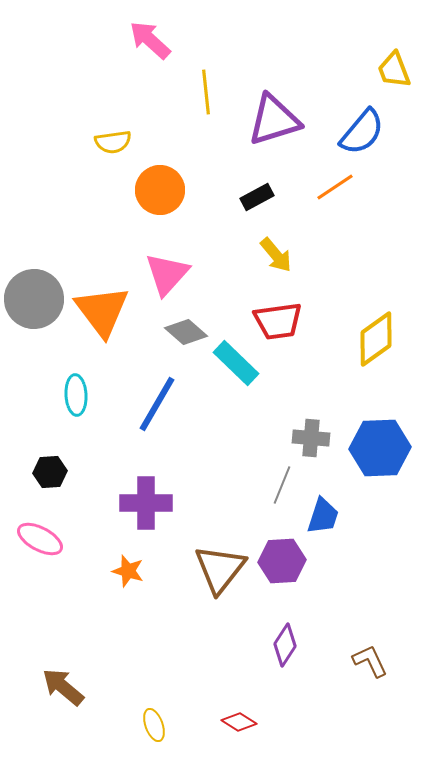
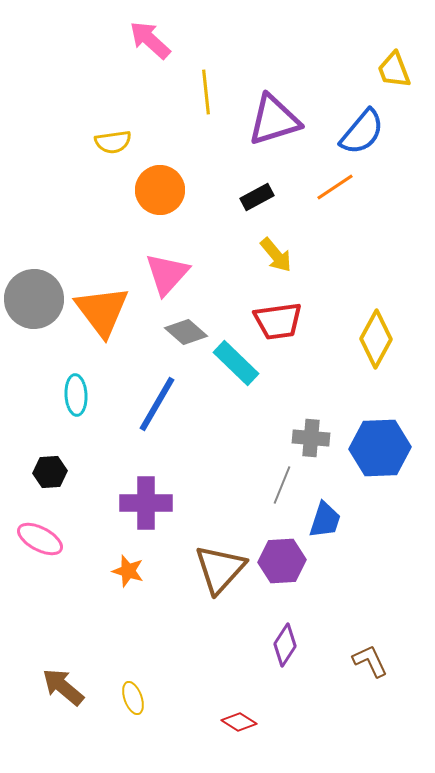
yellow diamond: rotated 26 degrees counterclockwise
blue trapezoid: moved 2 px right, 4 px down
brown triangle: rotated 4 degrees clockwise
yellow ellipse: moved 21 px left, 27 px up
